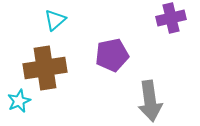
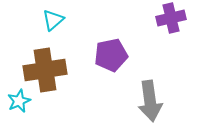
cyan triangle: moved 2 px left
purple pentagon: moved 1 px left
brown cross: moved 2 px down
